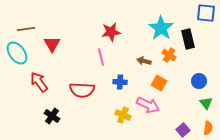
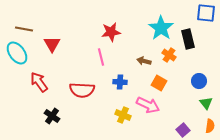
brown line: moved 2 px left; rotated 18 degrees clockwise
orange semicircle: moved 2 px right, 2 px up
